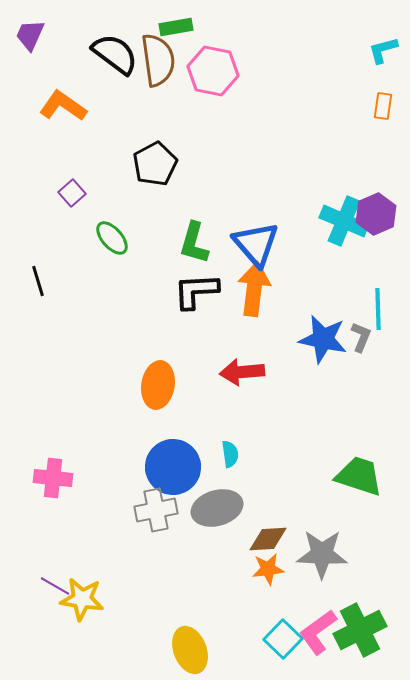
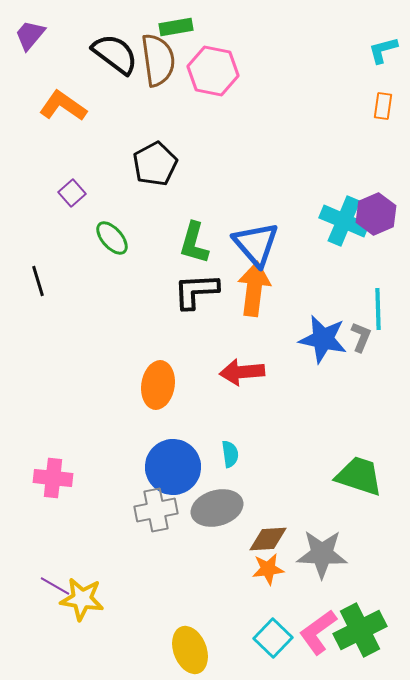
purple trapezoid: rotated 16 degrees clockwise
cyan square: moved 10 px left, 1 px up
